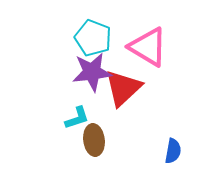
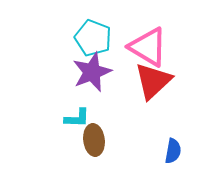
purple star: rotated 15 degrees counterclockwise
red triangle: moved 30 px right, 7 px up
cyan L-shape: rotated 20 degrees clockwise
